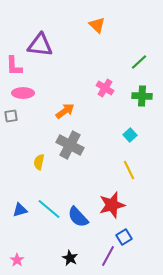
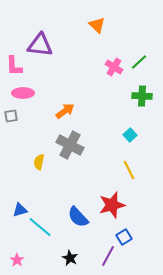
pink cross: moved 9 px right, 21 px up
cyan line: moved 9 px left, 18 px down
